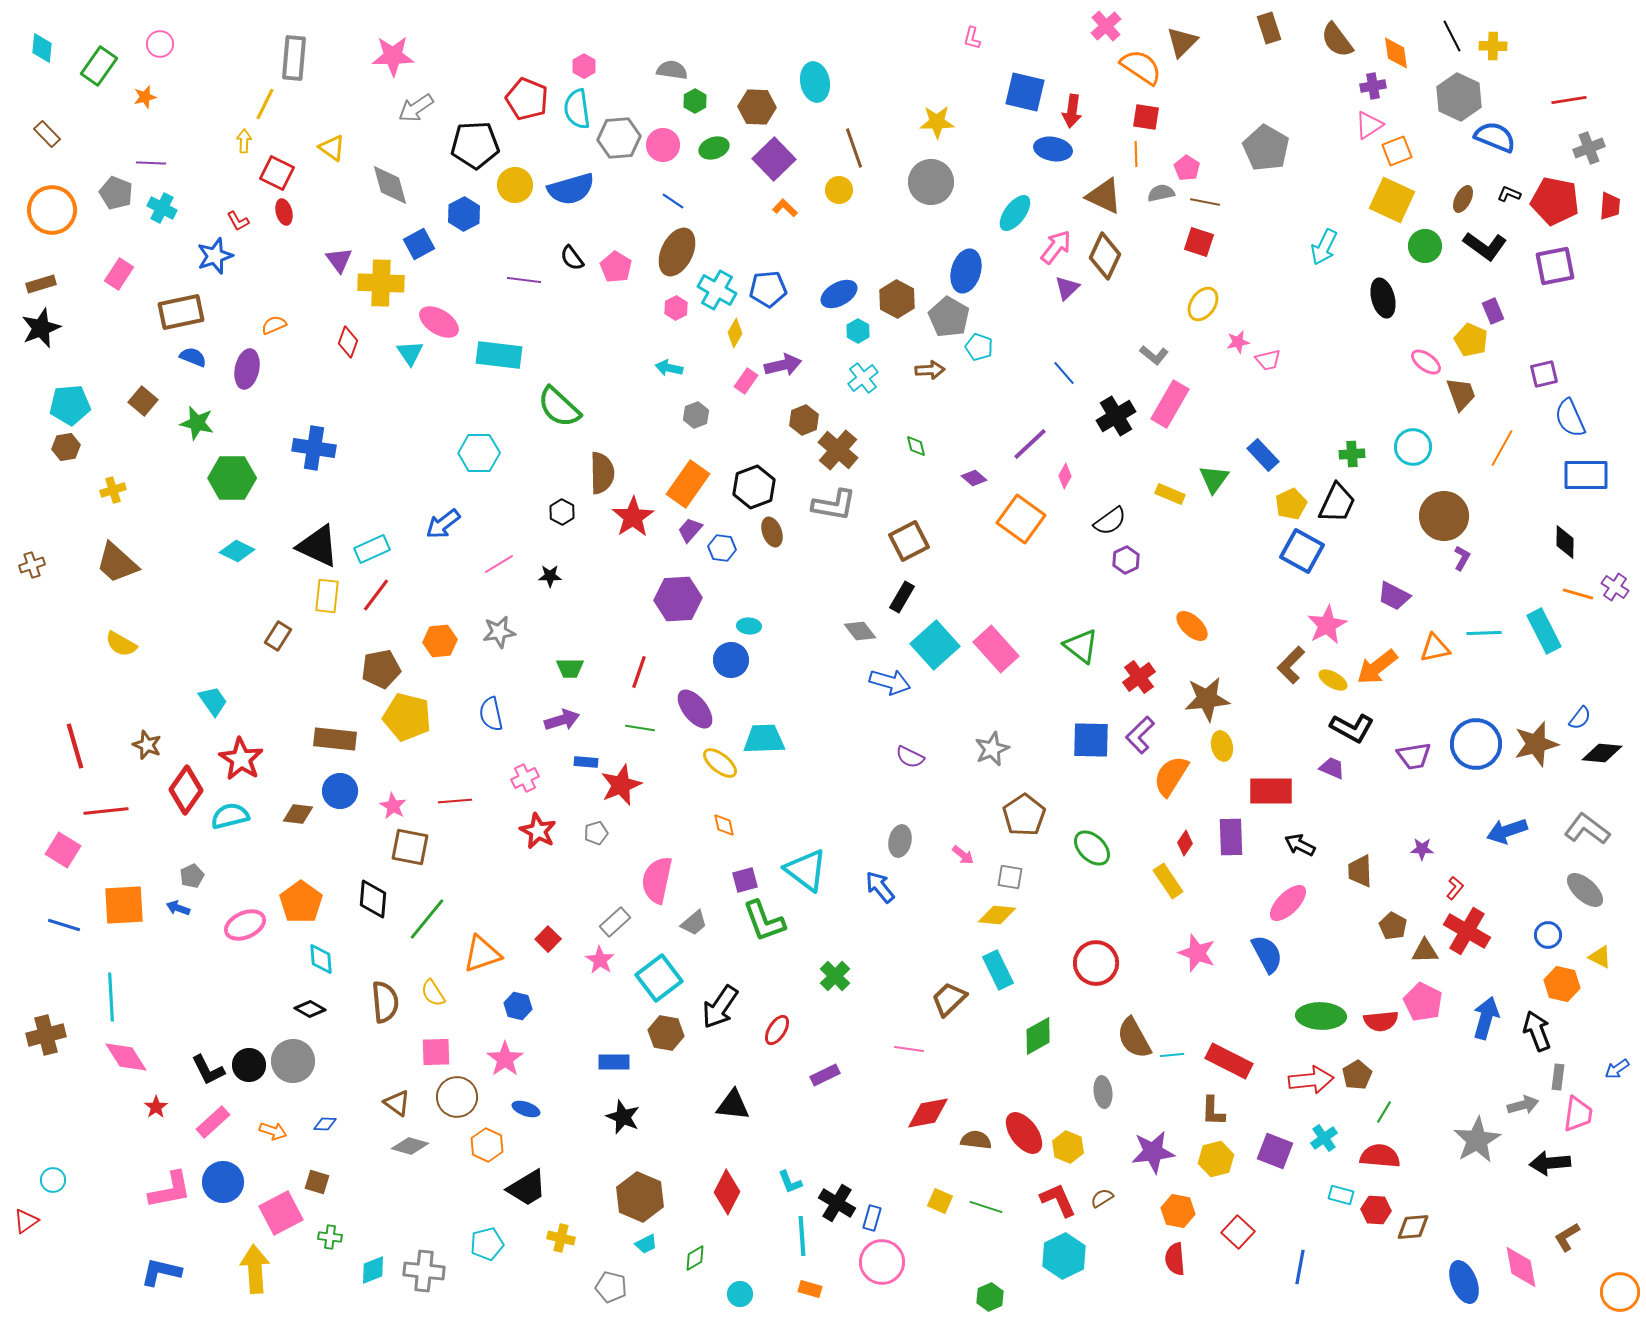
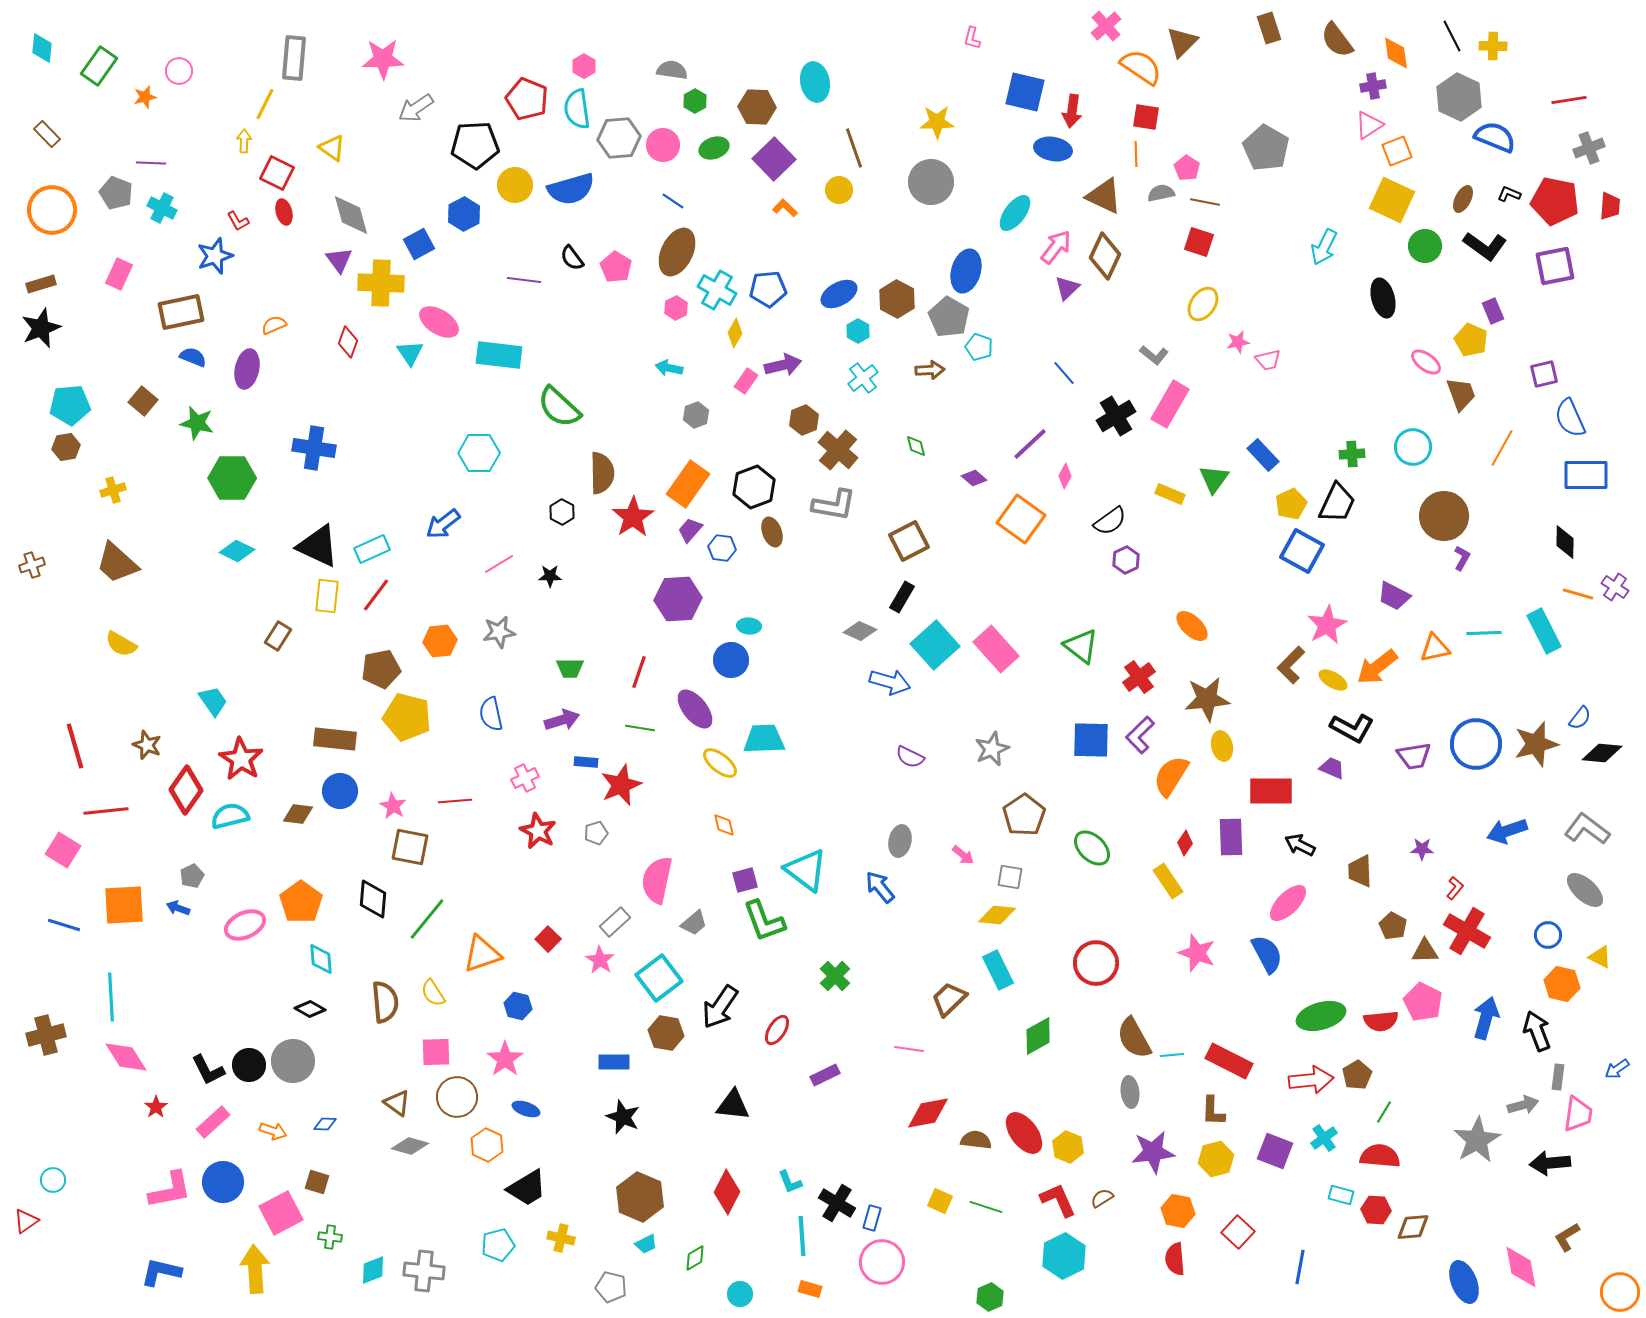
pink circle at (160, 44): moved 19 px right, 27 px down
pink star at (393, 56): moved 10 px left, 3 px down
gray diamond at (390, 185): moved 39 px left, 30 px down
pink rectangle at (119, 274): rotated 8 degrees counterclockwise
gray diamond at (860, 631): rotated 28 degrees counterclockwise
green ellipse at (1321, 1016): rotated 18 degrees counterclockwise
gray ellipse at (1103, 1092): moved 27 px right
cyan pentagon at (487, 1244): moved 11 px right, 1 px down
